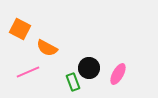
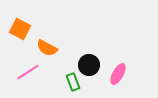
black circle: moved 3 px up
pink line: rotated 10 degrees counterclockwise
